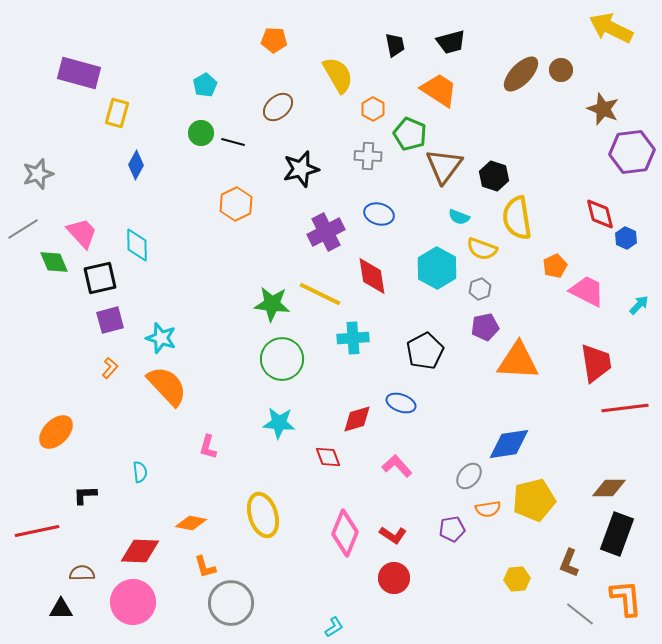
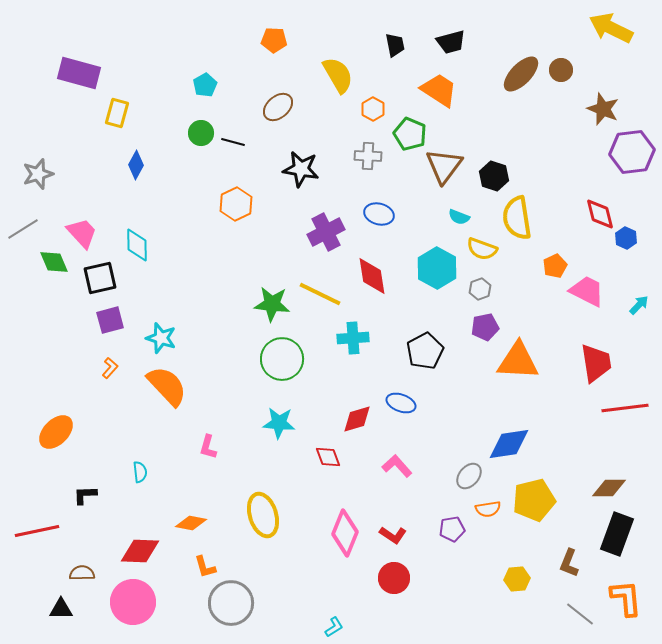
black star at (301, 169): rotated 24 degrees clockwise
